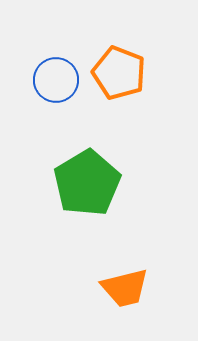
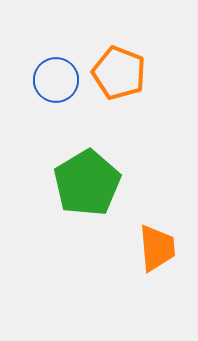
orange trapezoid: moved 32 px right, 40 px up; rotated 81 degrees counterclockwise
